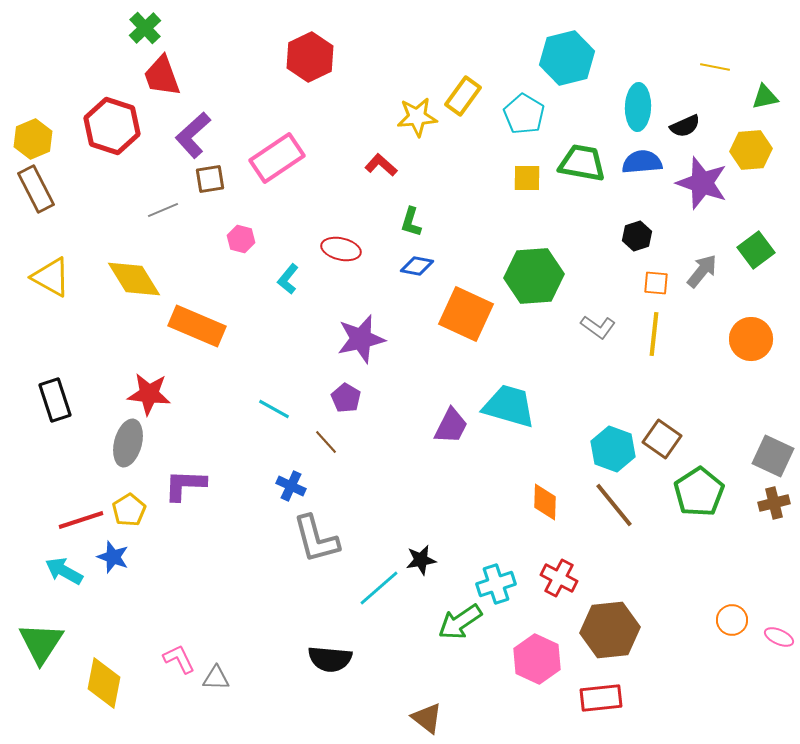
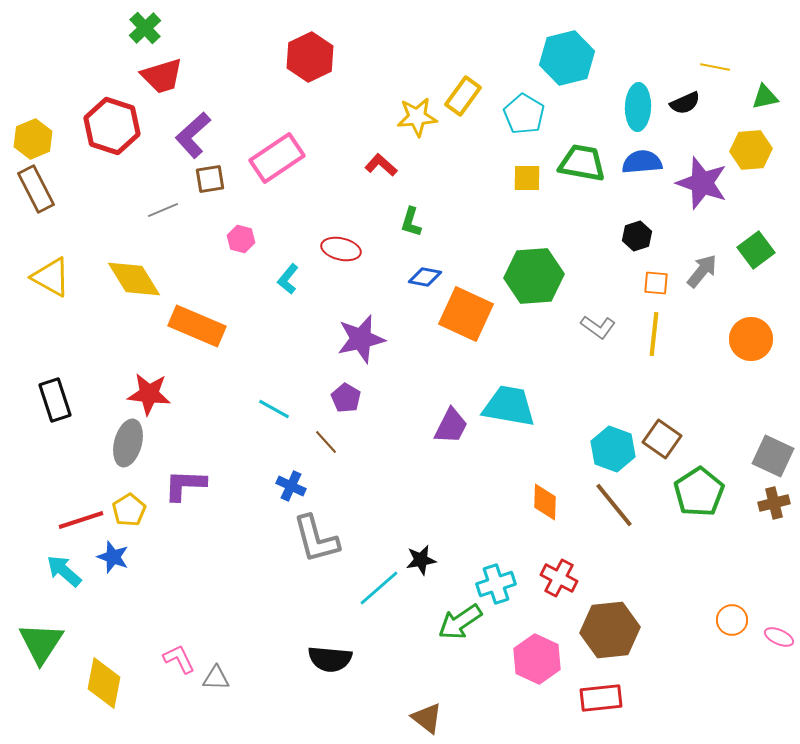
red trapezoid at (162, 76): rotated 87 degrees counterclockwise
black semicircle at (685, 126): moved 23 px up
blue diamond at (417, 266): moved 8 px right, 11 px down
cyan trapezoid at (509, 406): rotated 6 degrees counterclockwise
cyan arrow at (64, 571): rotated 12 degrees clockwise
